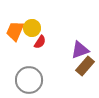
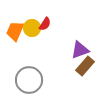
red semicircle: moved 5 px right, 18 px up
